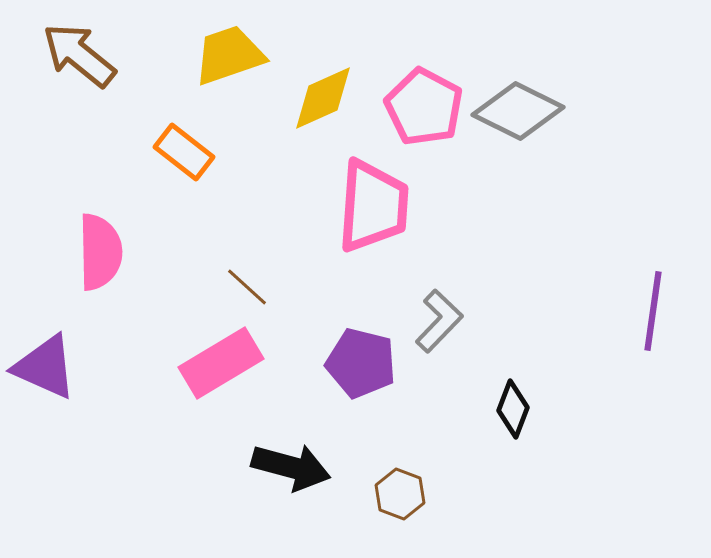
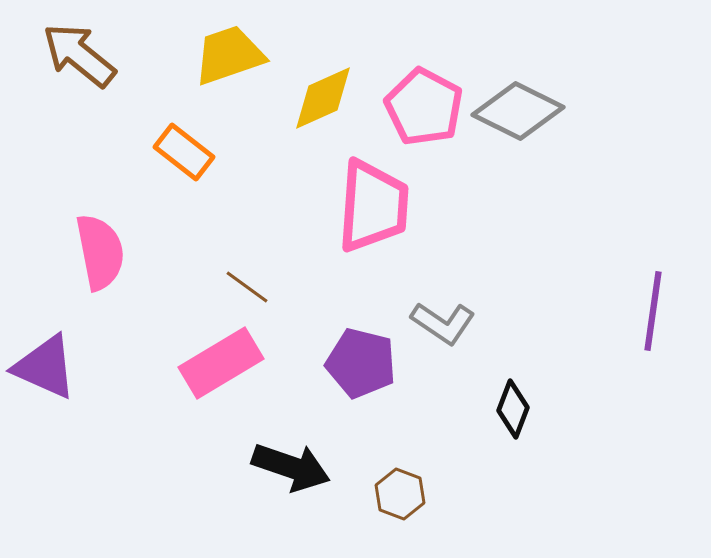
pink semicircle: rotated 10 degrees counterclockwise
brown line: rotated 6 degrees counterclockwise
gray L-shape: moved 4 px right, 2 px down; rotated 80 degrees clockwise
black arrow: rotated 4 degrees clockwise
